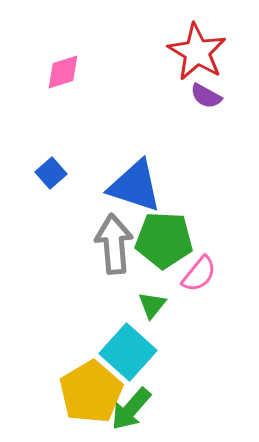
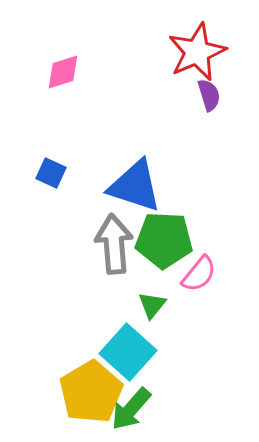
red star: rotated 18 degrees clockwise
purple semicircle: moved 3 px right, 1 px up; rotated 136 degrees counterclockwise
blue square: rotated 24 degrees counterclockwise
